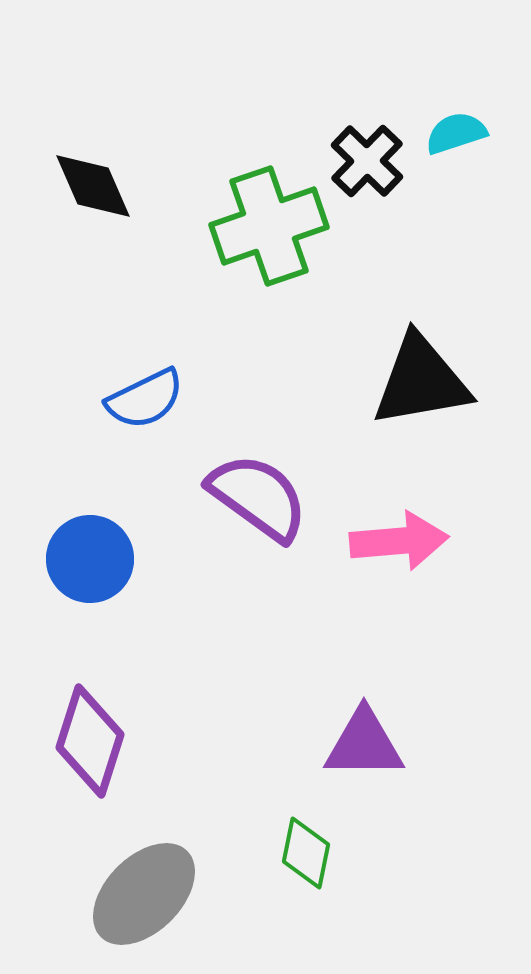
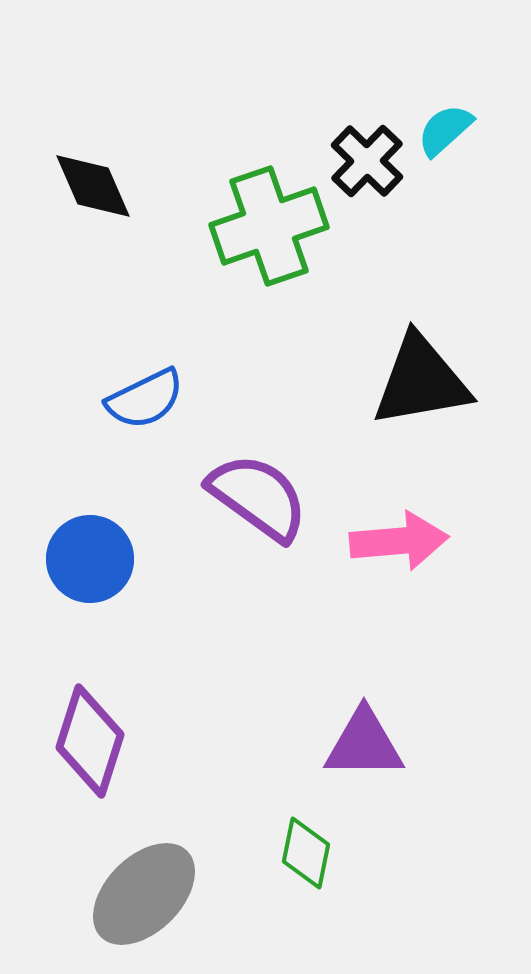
cyan semicircle: moved 11 px left, 3 px up; rotated 24 degrees counterclockwise
